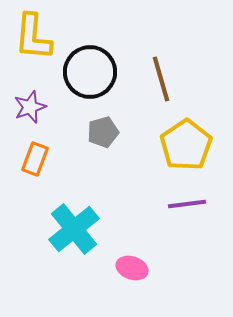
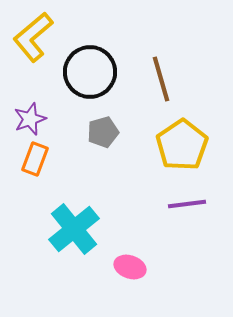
yellow L-shape: rotated 45 degrees clockwise
purple star: moved 12 px down
yellow pentagon: moved 4 px left
pink ellipse: moved 2 px left, 1 px up
